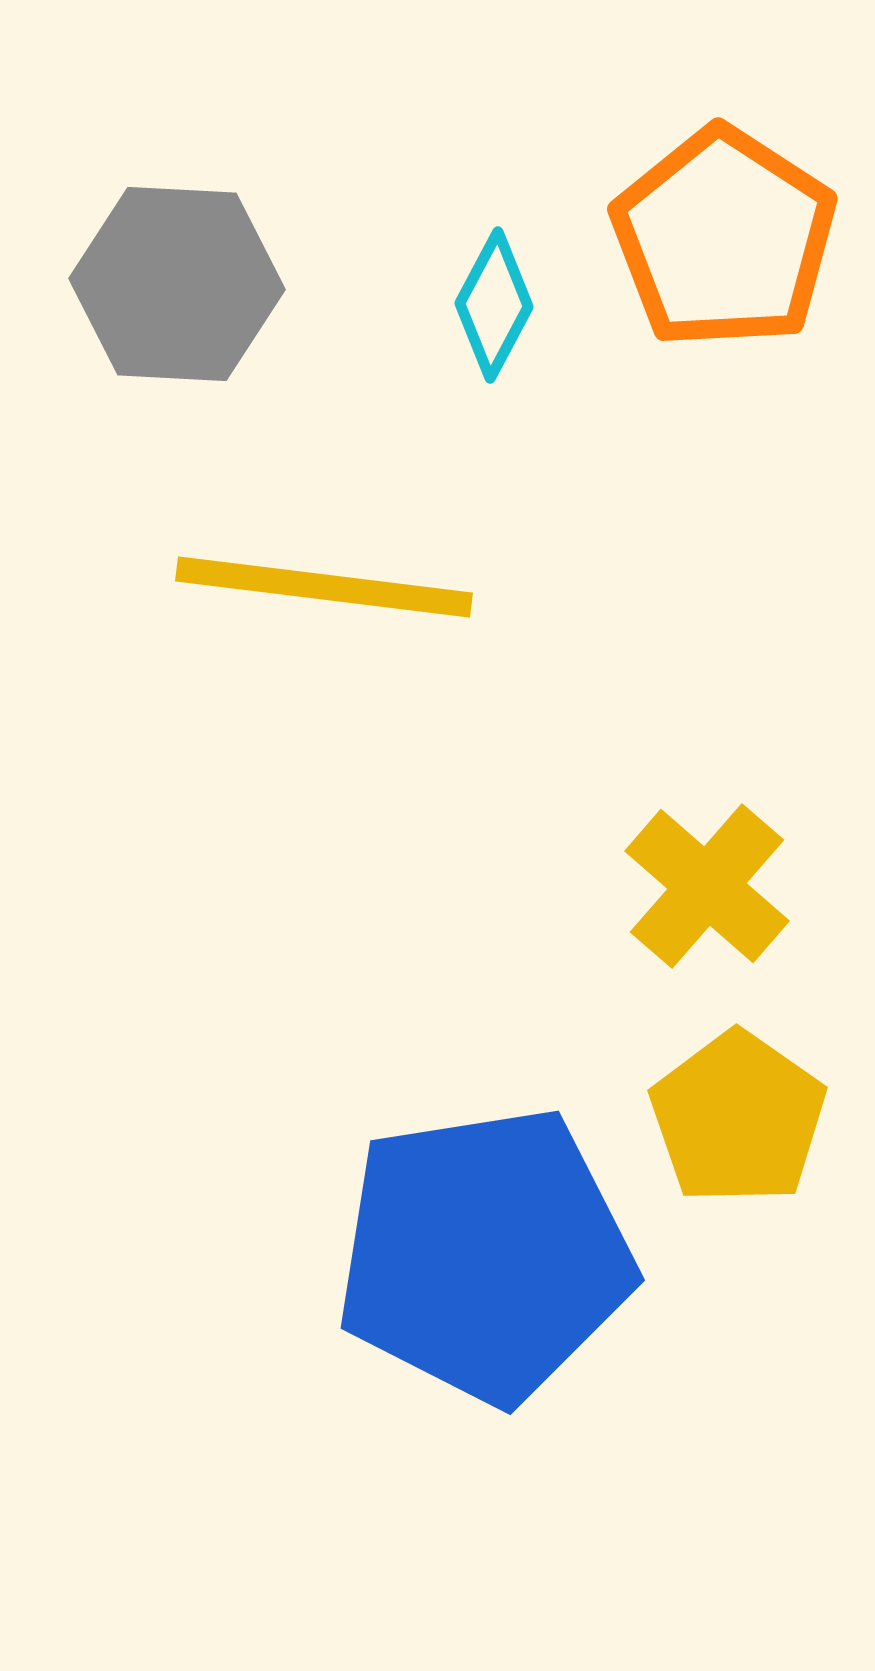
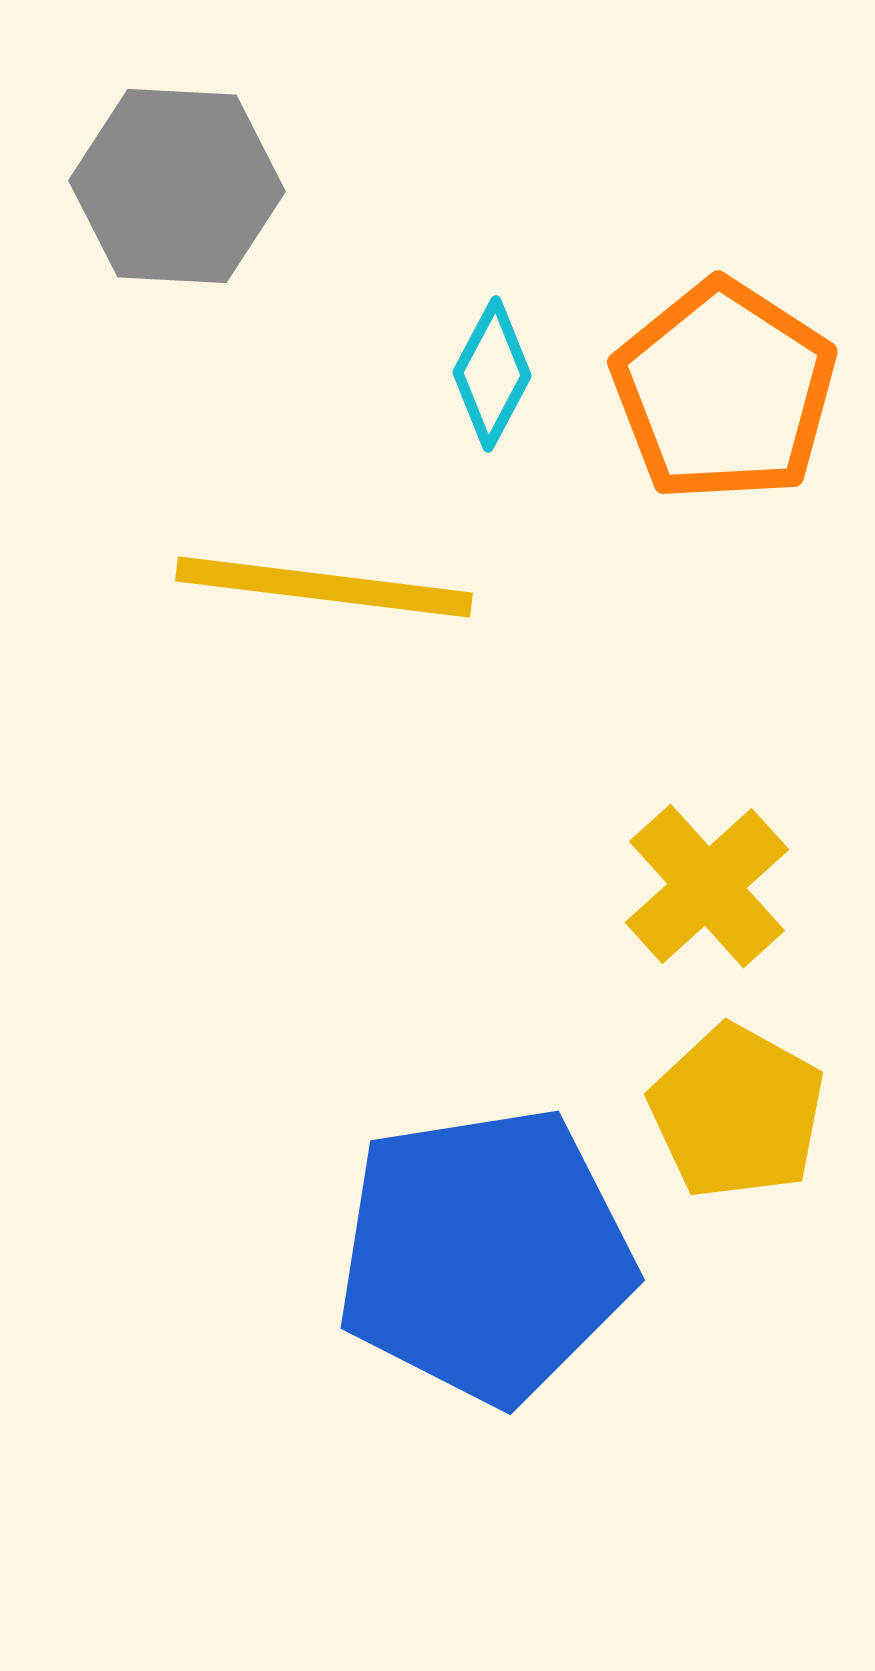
orange pentagon: moved 153 px down
gray hexagon: moved 98 px up
cyan diamond: moved 2 px left, 69 px down
yellow cross: rotated 7 degrees clockwise
yellow pentagon: moved 1 px left, 6 px up; rotated 6 degrees counterclockwise
